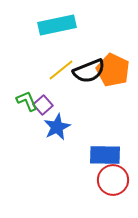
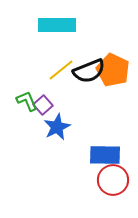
cyan rectangle: rotated 12 degrees clockwise
